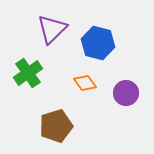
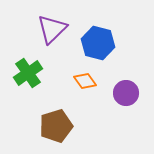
orange diamond: moved 2 px up
